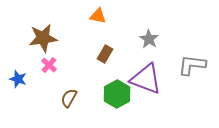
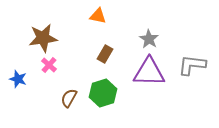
purple triangle: moved 3 px right, 7 px up; rotated 20 degrees counterclockwise
green hexagon: moved 14 px left, 1 px up; rotated 12 degrees clockwise
